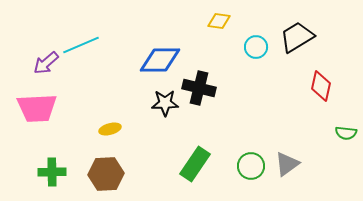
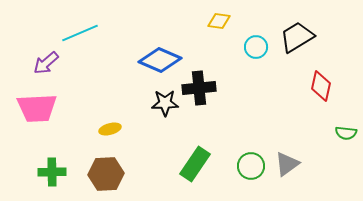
cyan line: moved 1 px left, 12 px up
blue diamond: rotated 24 degrees clockwise
black cross: rotated 20 degrees counterclockwise
